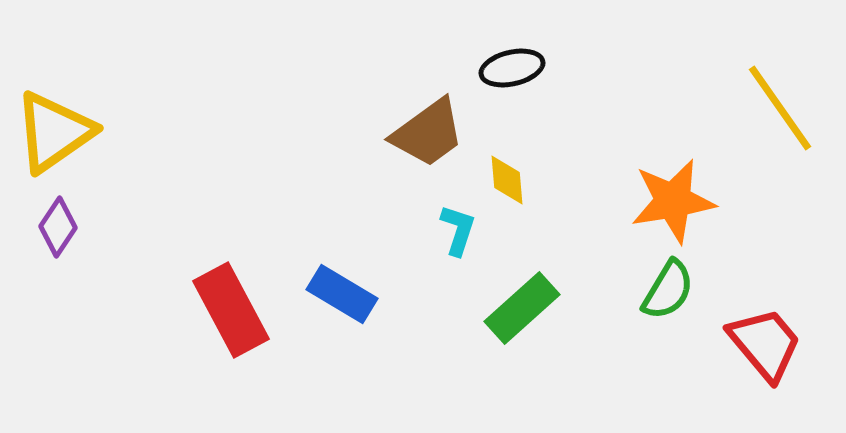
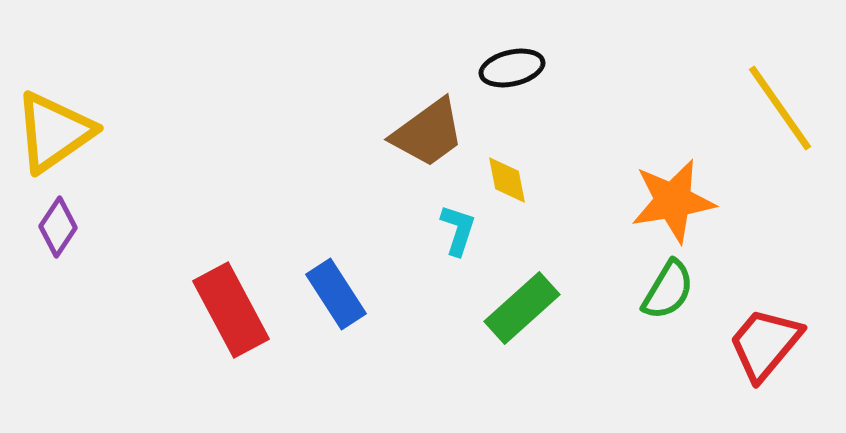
yellow diamond: rotated 6 degrees counterclockwise
blue rectangle: moved 6 px left; rotated 26 degrees clockwise
red trapezoid: rotated 100 degrees counterclockwise
